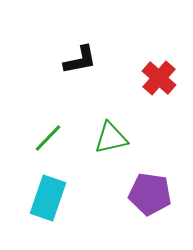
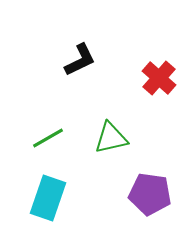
black L-shape: rotated 15 degrees counterclockwise
green line: rotated 16 degrees clockwise
